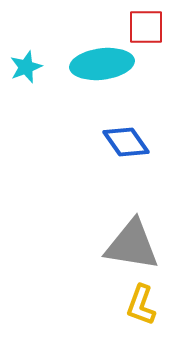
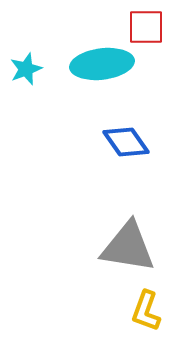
cyan star: moved 2 px down
gray triangle: moved 4 px left, 2 px down
yellow L-shape: moved 5 px right, 6 px down
